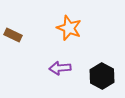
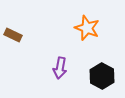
orange star: moved 18 px right
purple arrow: rotated 75 degrees counterclockwise
